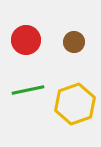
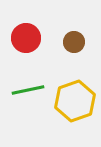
red circle: moved 2 px up
yellow hexagon: moved 3 px up
